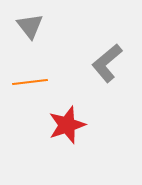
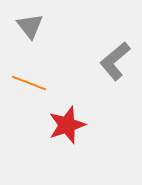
gray L-shape: moved 8 px right, 2 px up
orange line: moved 1 px left, 1 px down; rotated 28 degrees clockwise
